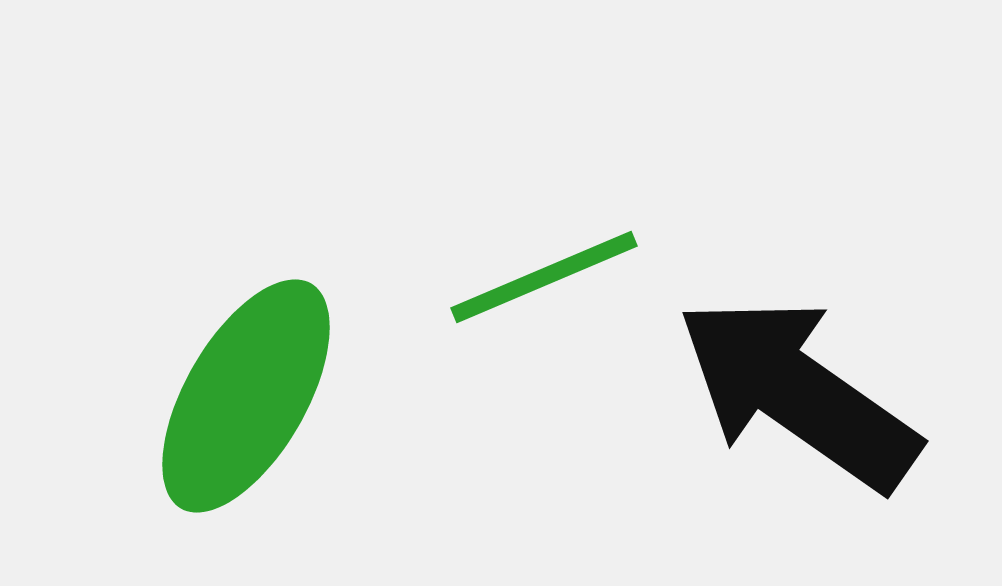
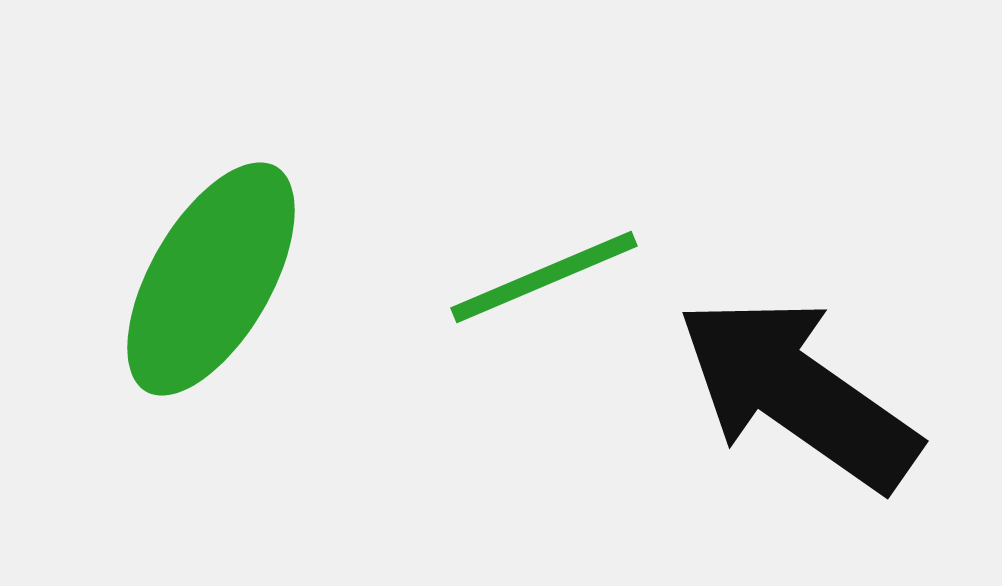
green ellipse: moved 35 px left, 117 px up
